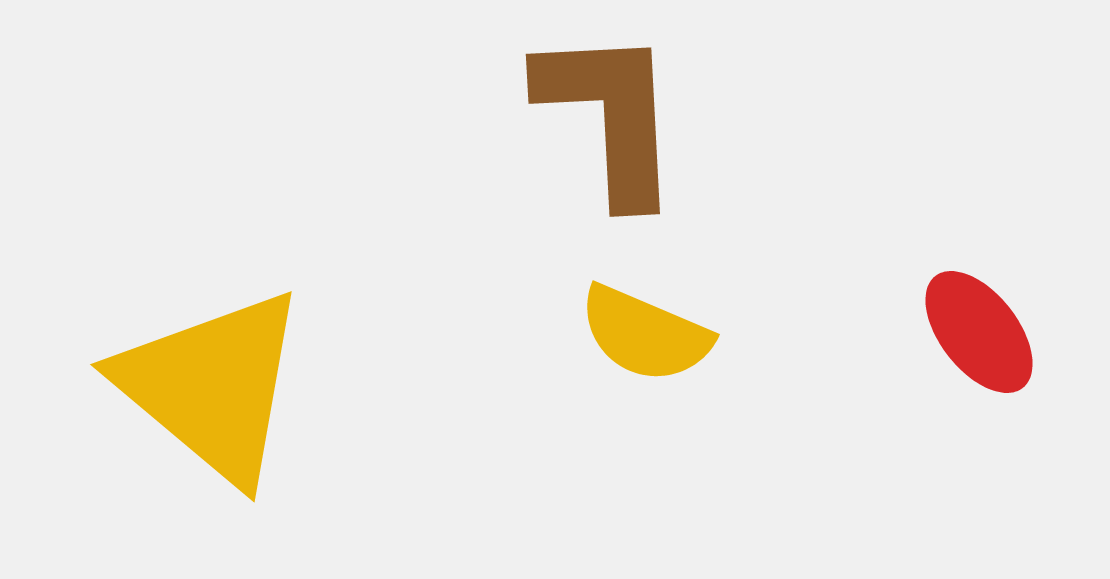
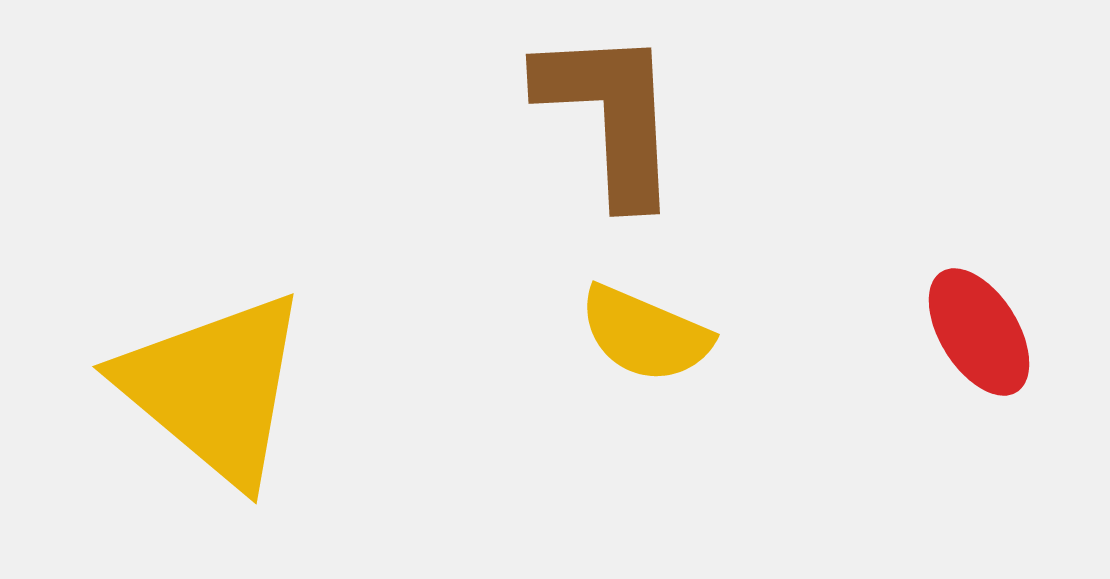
red ellipse: rotated 6 degrees clockwise
yellow triangle: moved 2 px right, 2 px down
